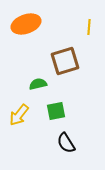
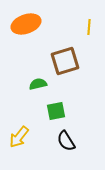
yellow arrow: moved 22 px down
black semicircle: moved 2 px up
